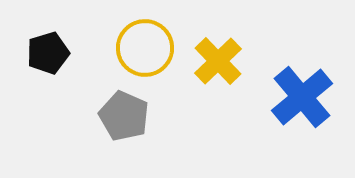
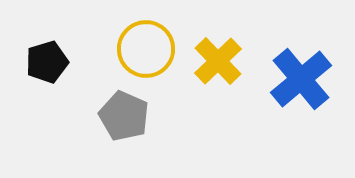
yellow circle: moved 1 px right, 1 px down
black pentagon: moved 1 px left, 9 px down
blue cross: moved 1 px left, 18 px up
